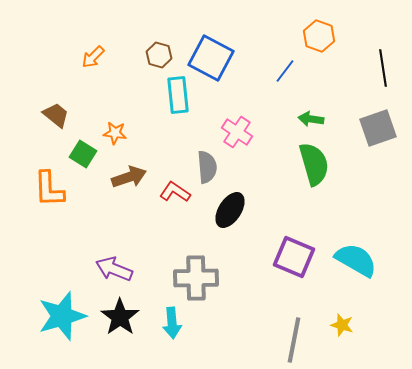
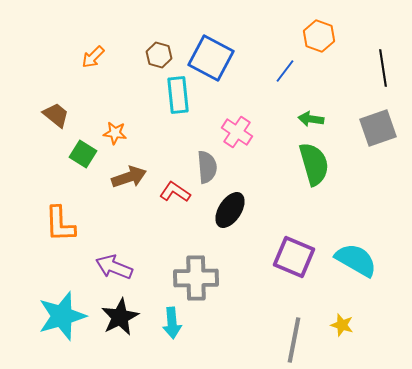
orange L-shape: moved 11 px right, 35 px down
purple arrow: moved 2 px up
black star: rotated 9 degrees clockwise
